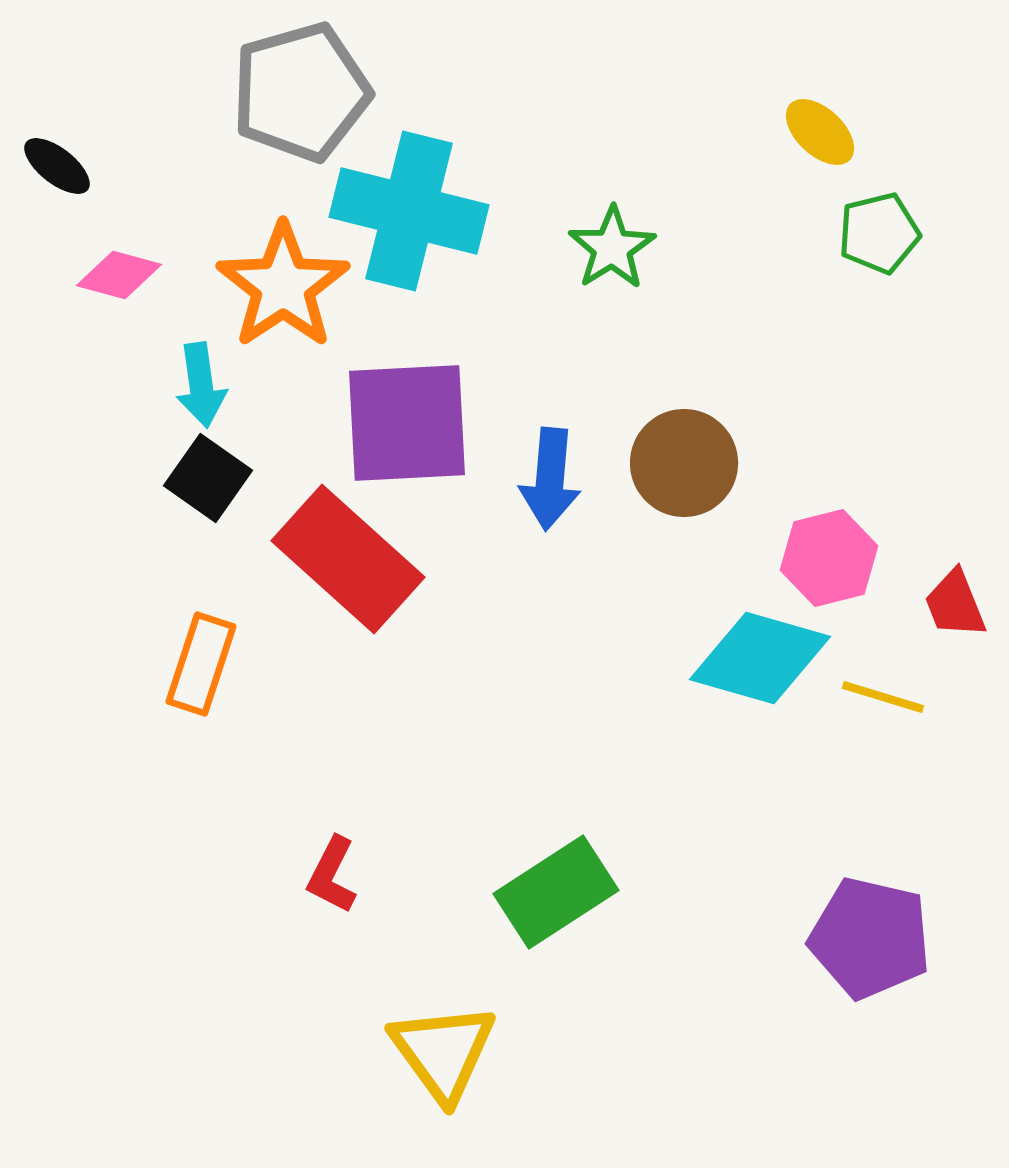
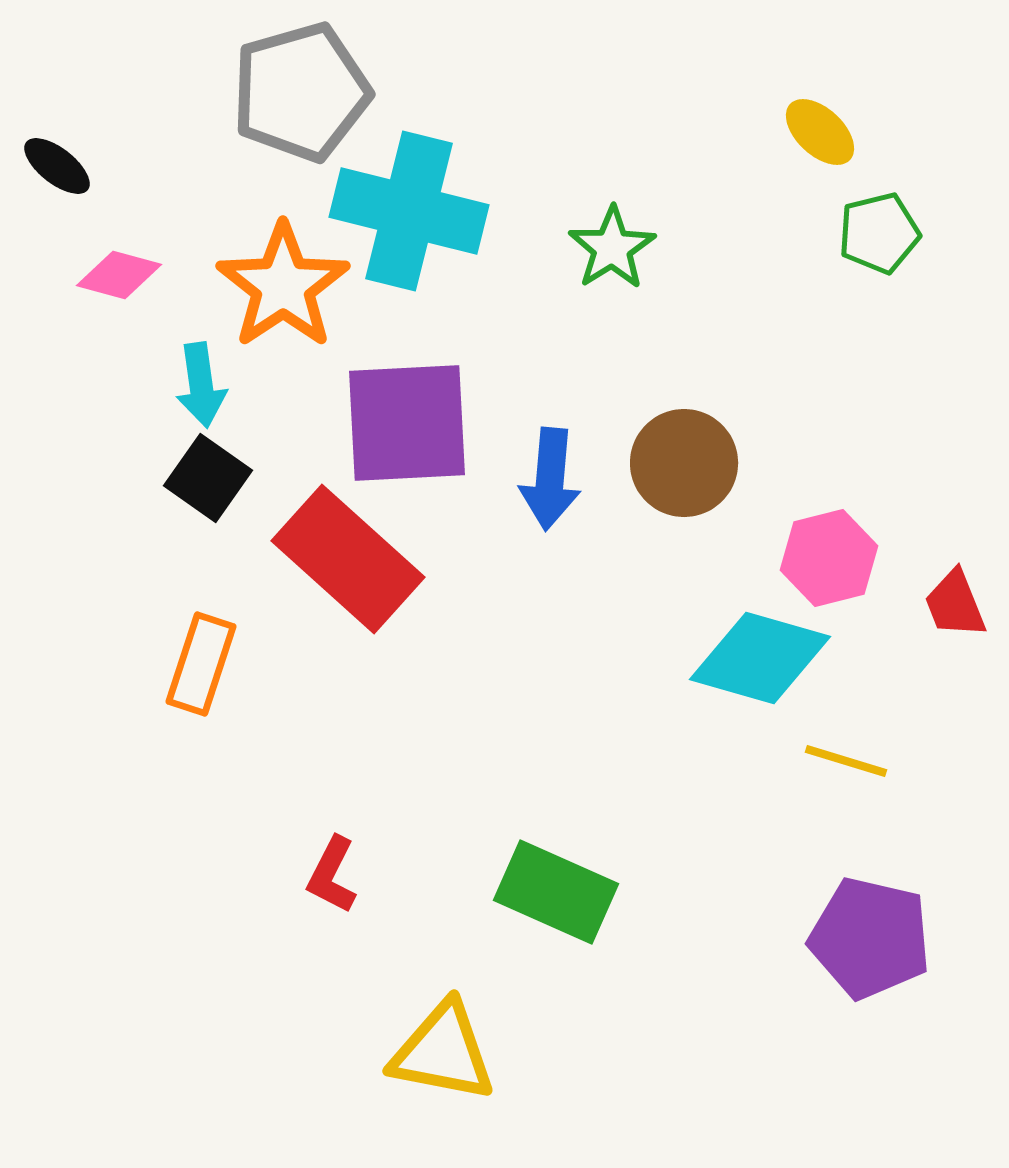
yellow line: moved 37 px left, 64 px down
green rectangle: rotated 57 degrees clockwise
yellow triangle: rotated 43 degrees counterclockwise
